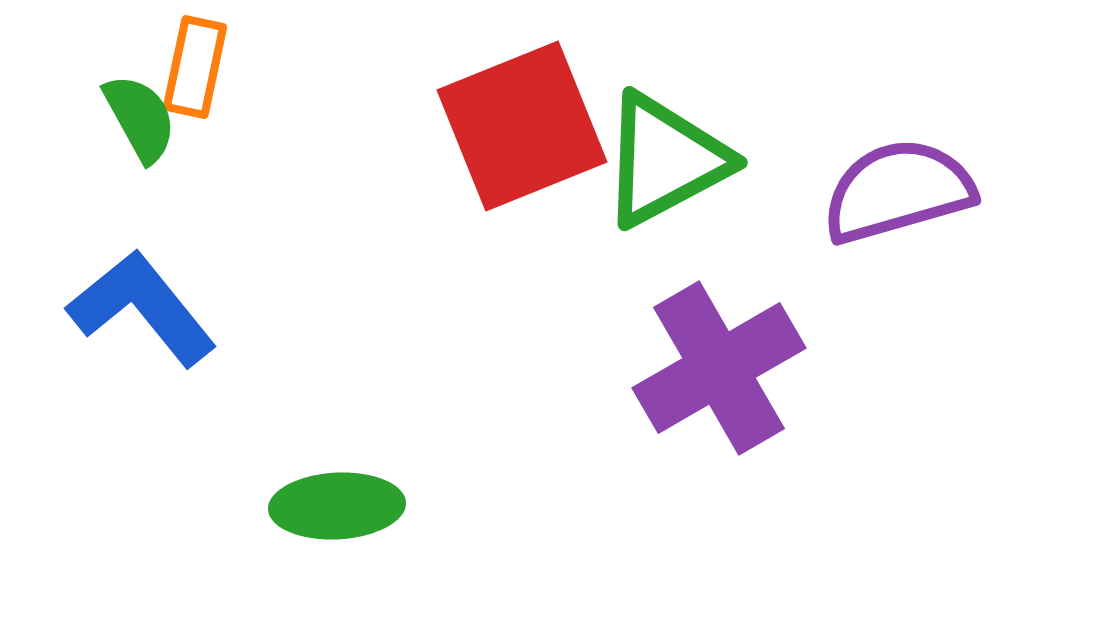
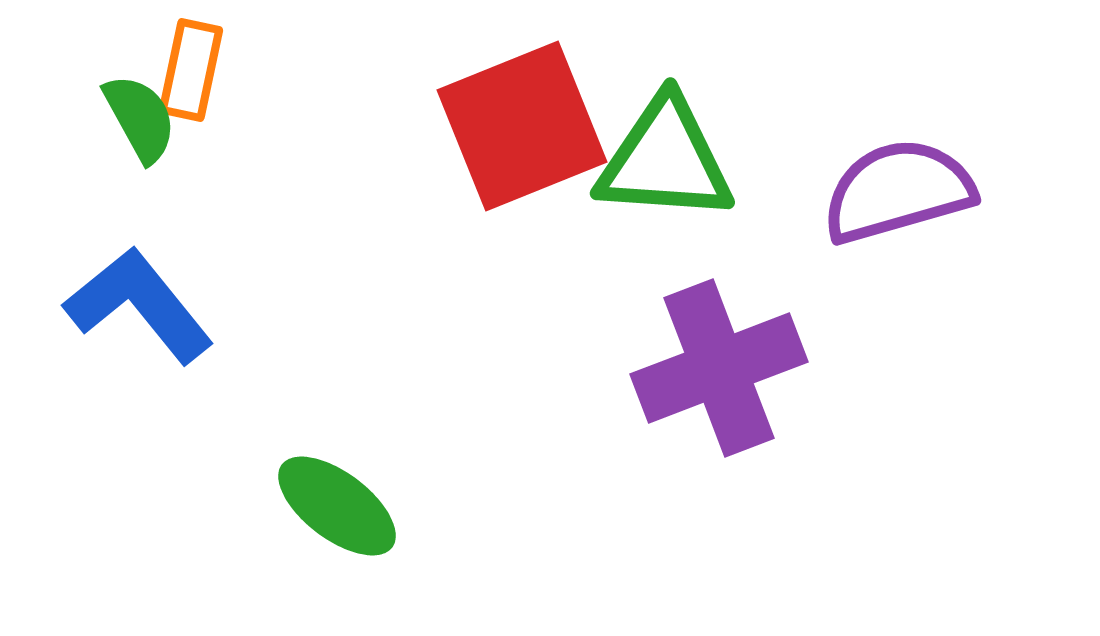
orange rectangle: moved 4 px left, 3 px down
green triangle: rotated 32 degrees clockwise
blue L-shape: moved 3 px left, 3 px up
purple cross: rotated 9 degrees clockwise
green ellipse: rotated 40 degrees clockwise
